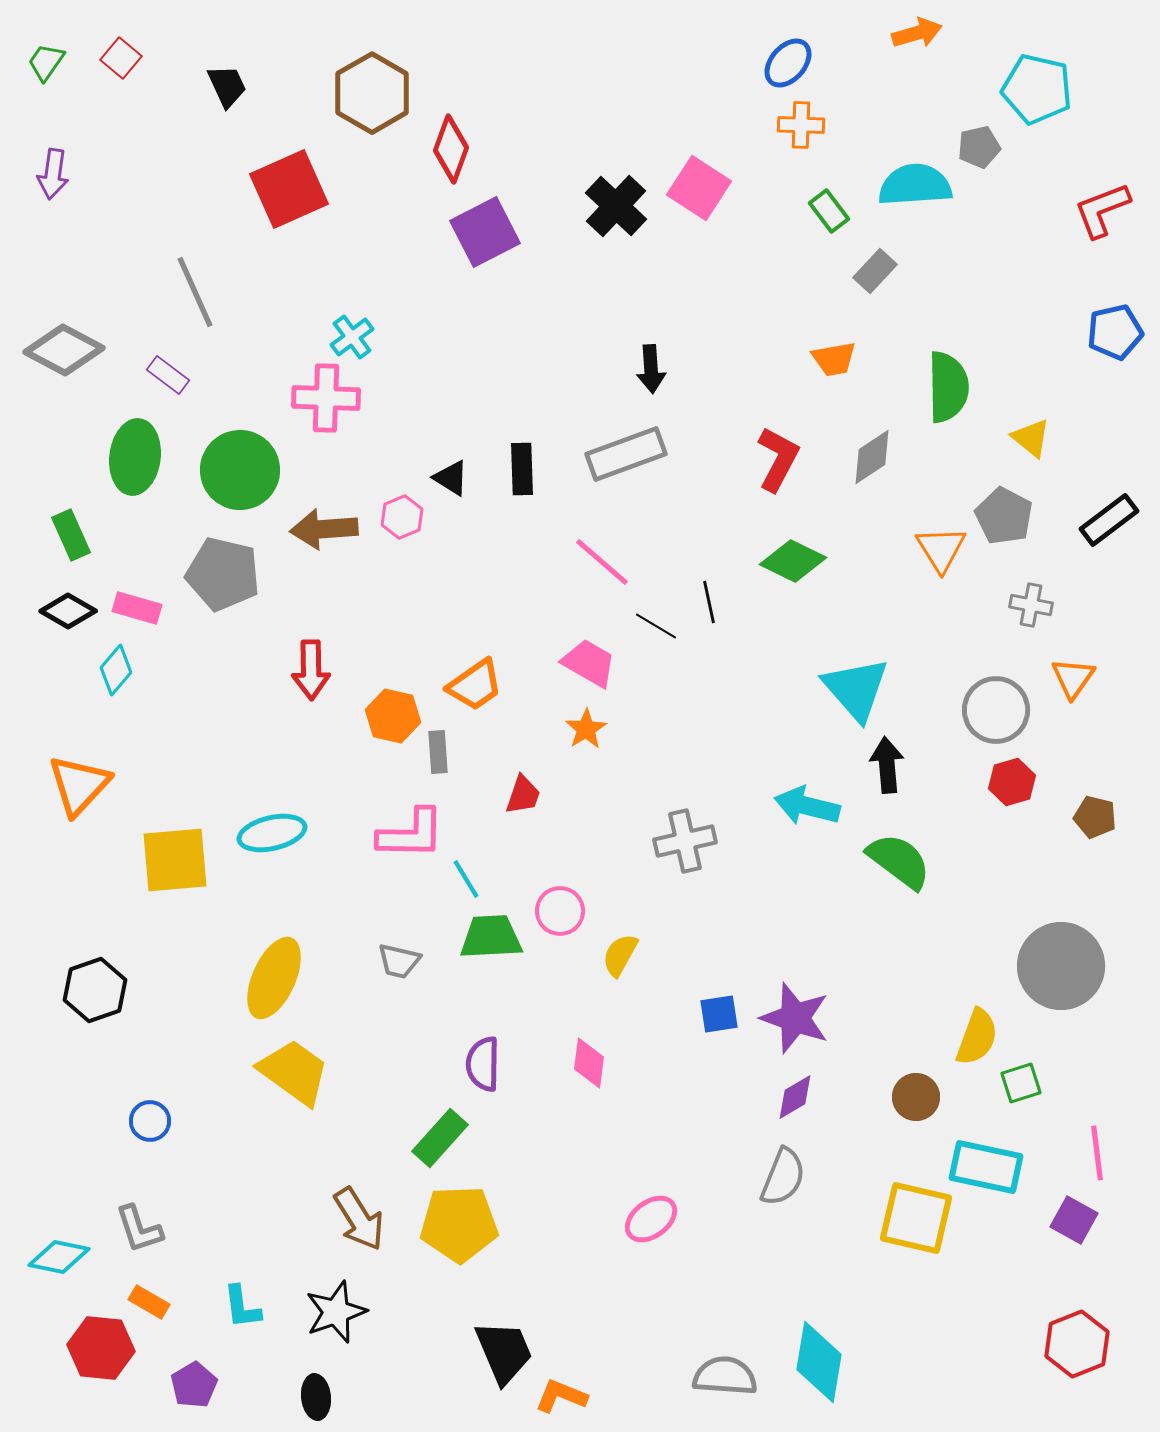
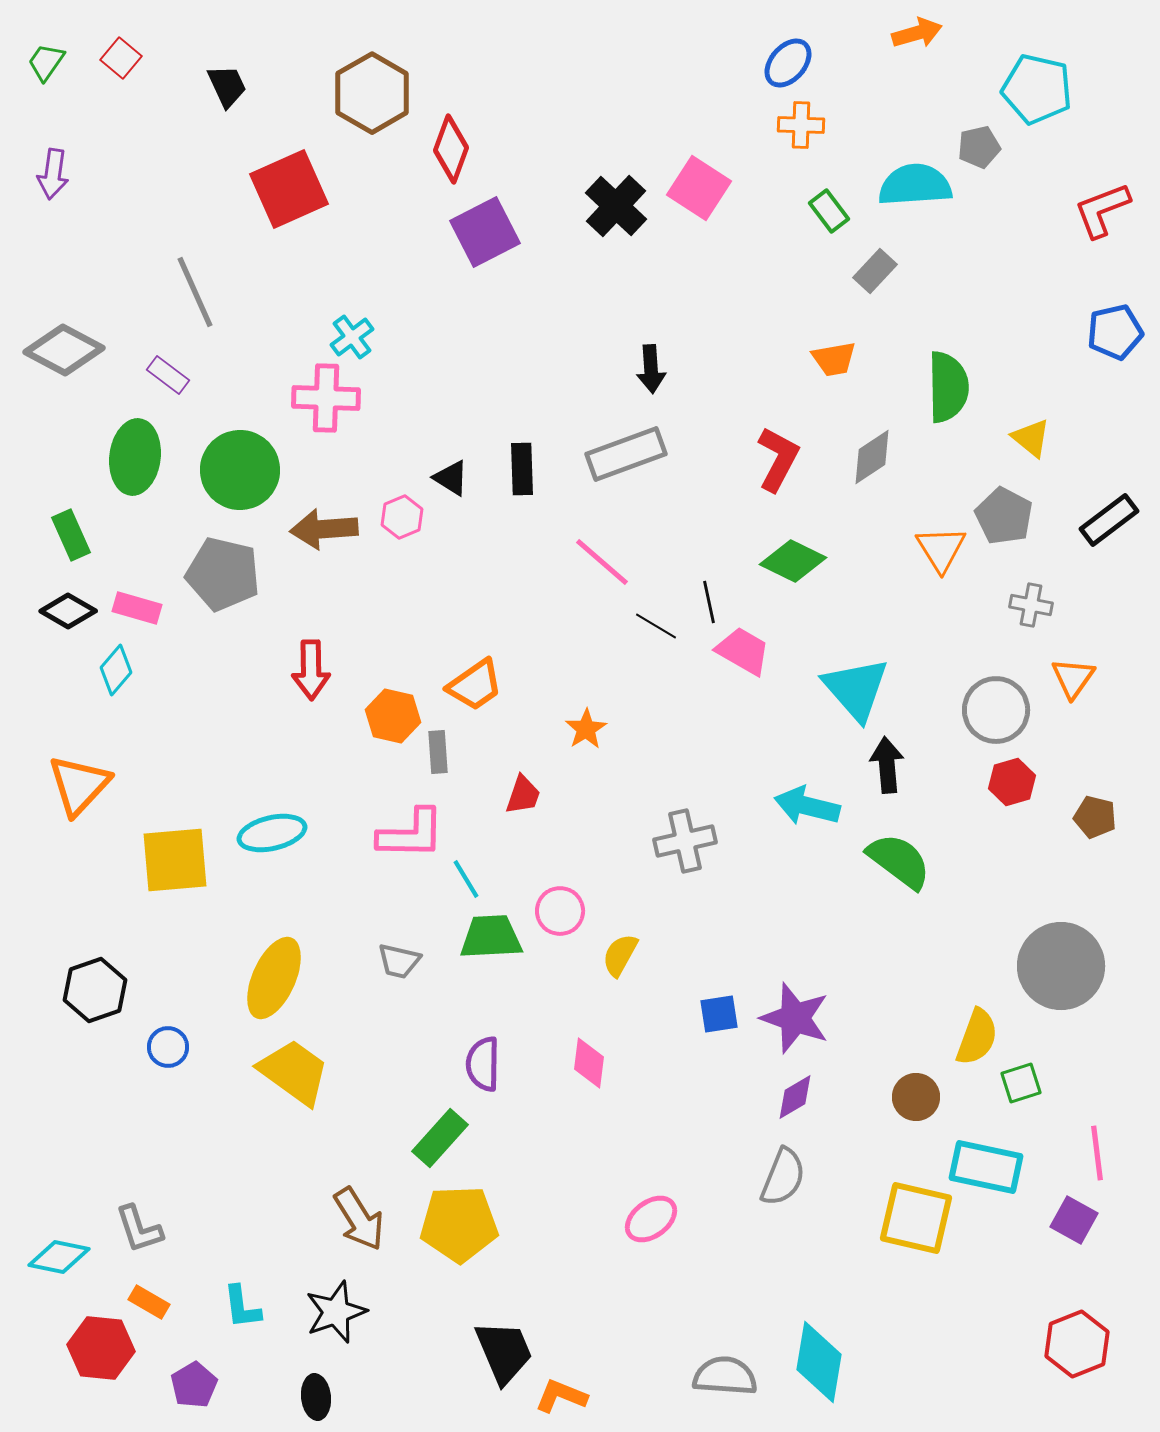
pink trapezoid at (589, 663): moved 154 px right, 12 px up
blue circle at (150, 1121): moved 18 px right, 74 px up
